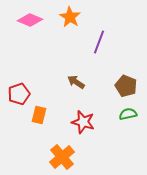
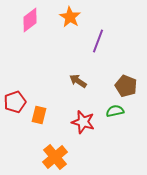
pink diamond: rotated 60 degrees counterclockwise
purple line: moved 1 px left, 1 px up
brown arrow: moved 2 px right, 1 px up
red pentagon: moved 4 px left, 8 px down
green semicircle: moved 13 px left, 3 px up
orange cross: moved 7 px left
